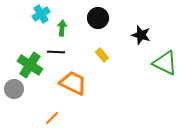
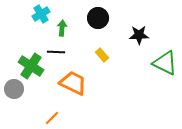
black star: moved 2 px left; rotated 18 degrees counterclockwise
green cross: moved 1 px right, 1 px down
